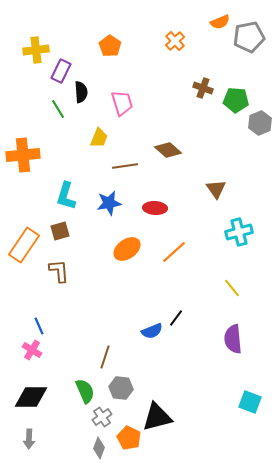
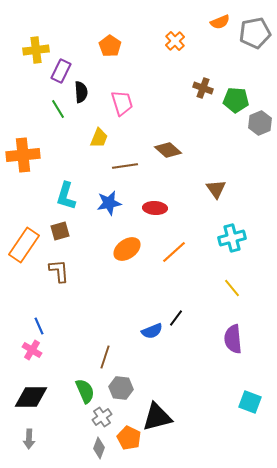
gray pentagon at (249, 37): moved 6 px right, 4 px up
cyan cross at (239, 232): moved 7 px left, 6 px down
